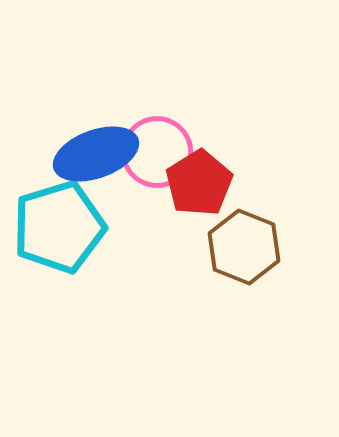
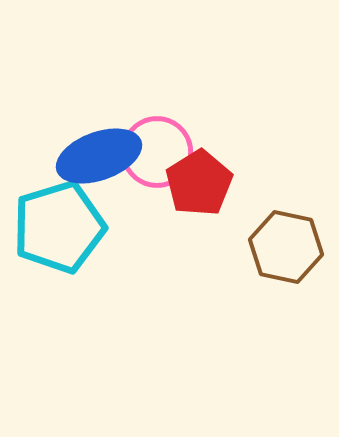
blue ellipse: moved 3 px right, 2 px down
brown hexagon: moved 42 px right; rotated 10 degrees counterclockwise
